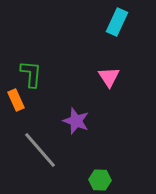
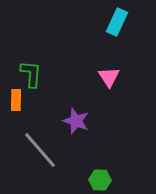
orange rectangle: rotated 25 degrees clockwise
